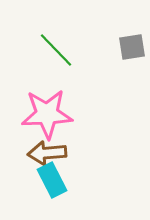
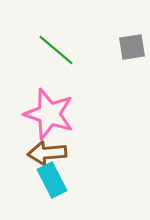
green line: rotated 6 degrees counterclockwise
pink star: moved 2 px right; rotated 21 degrees clockwise
